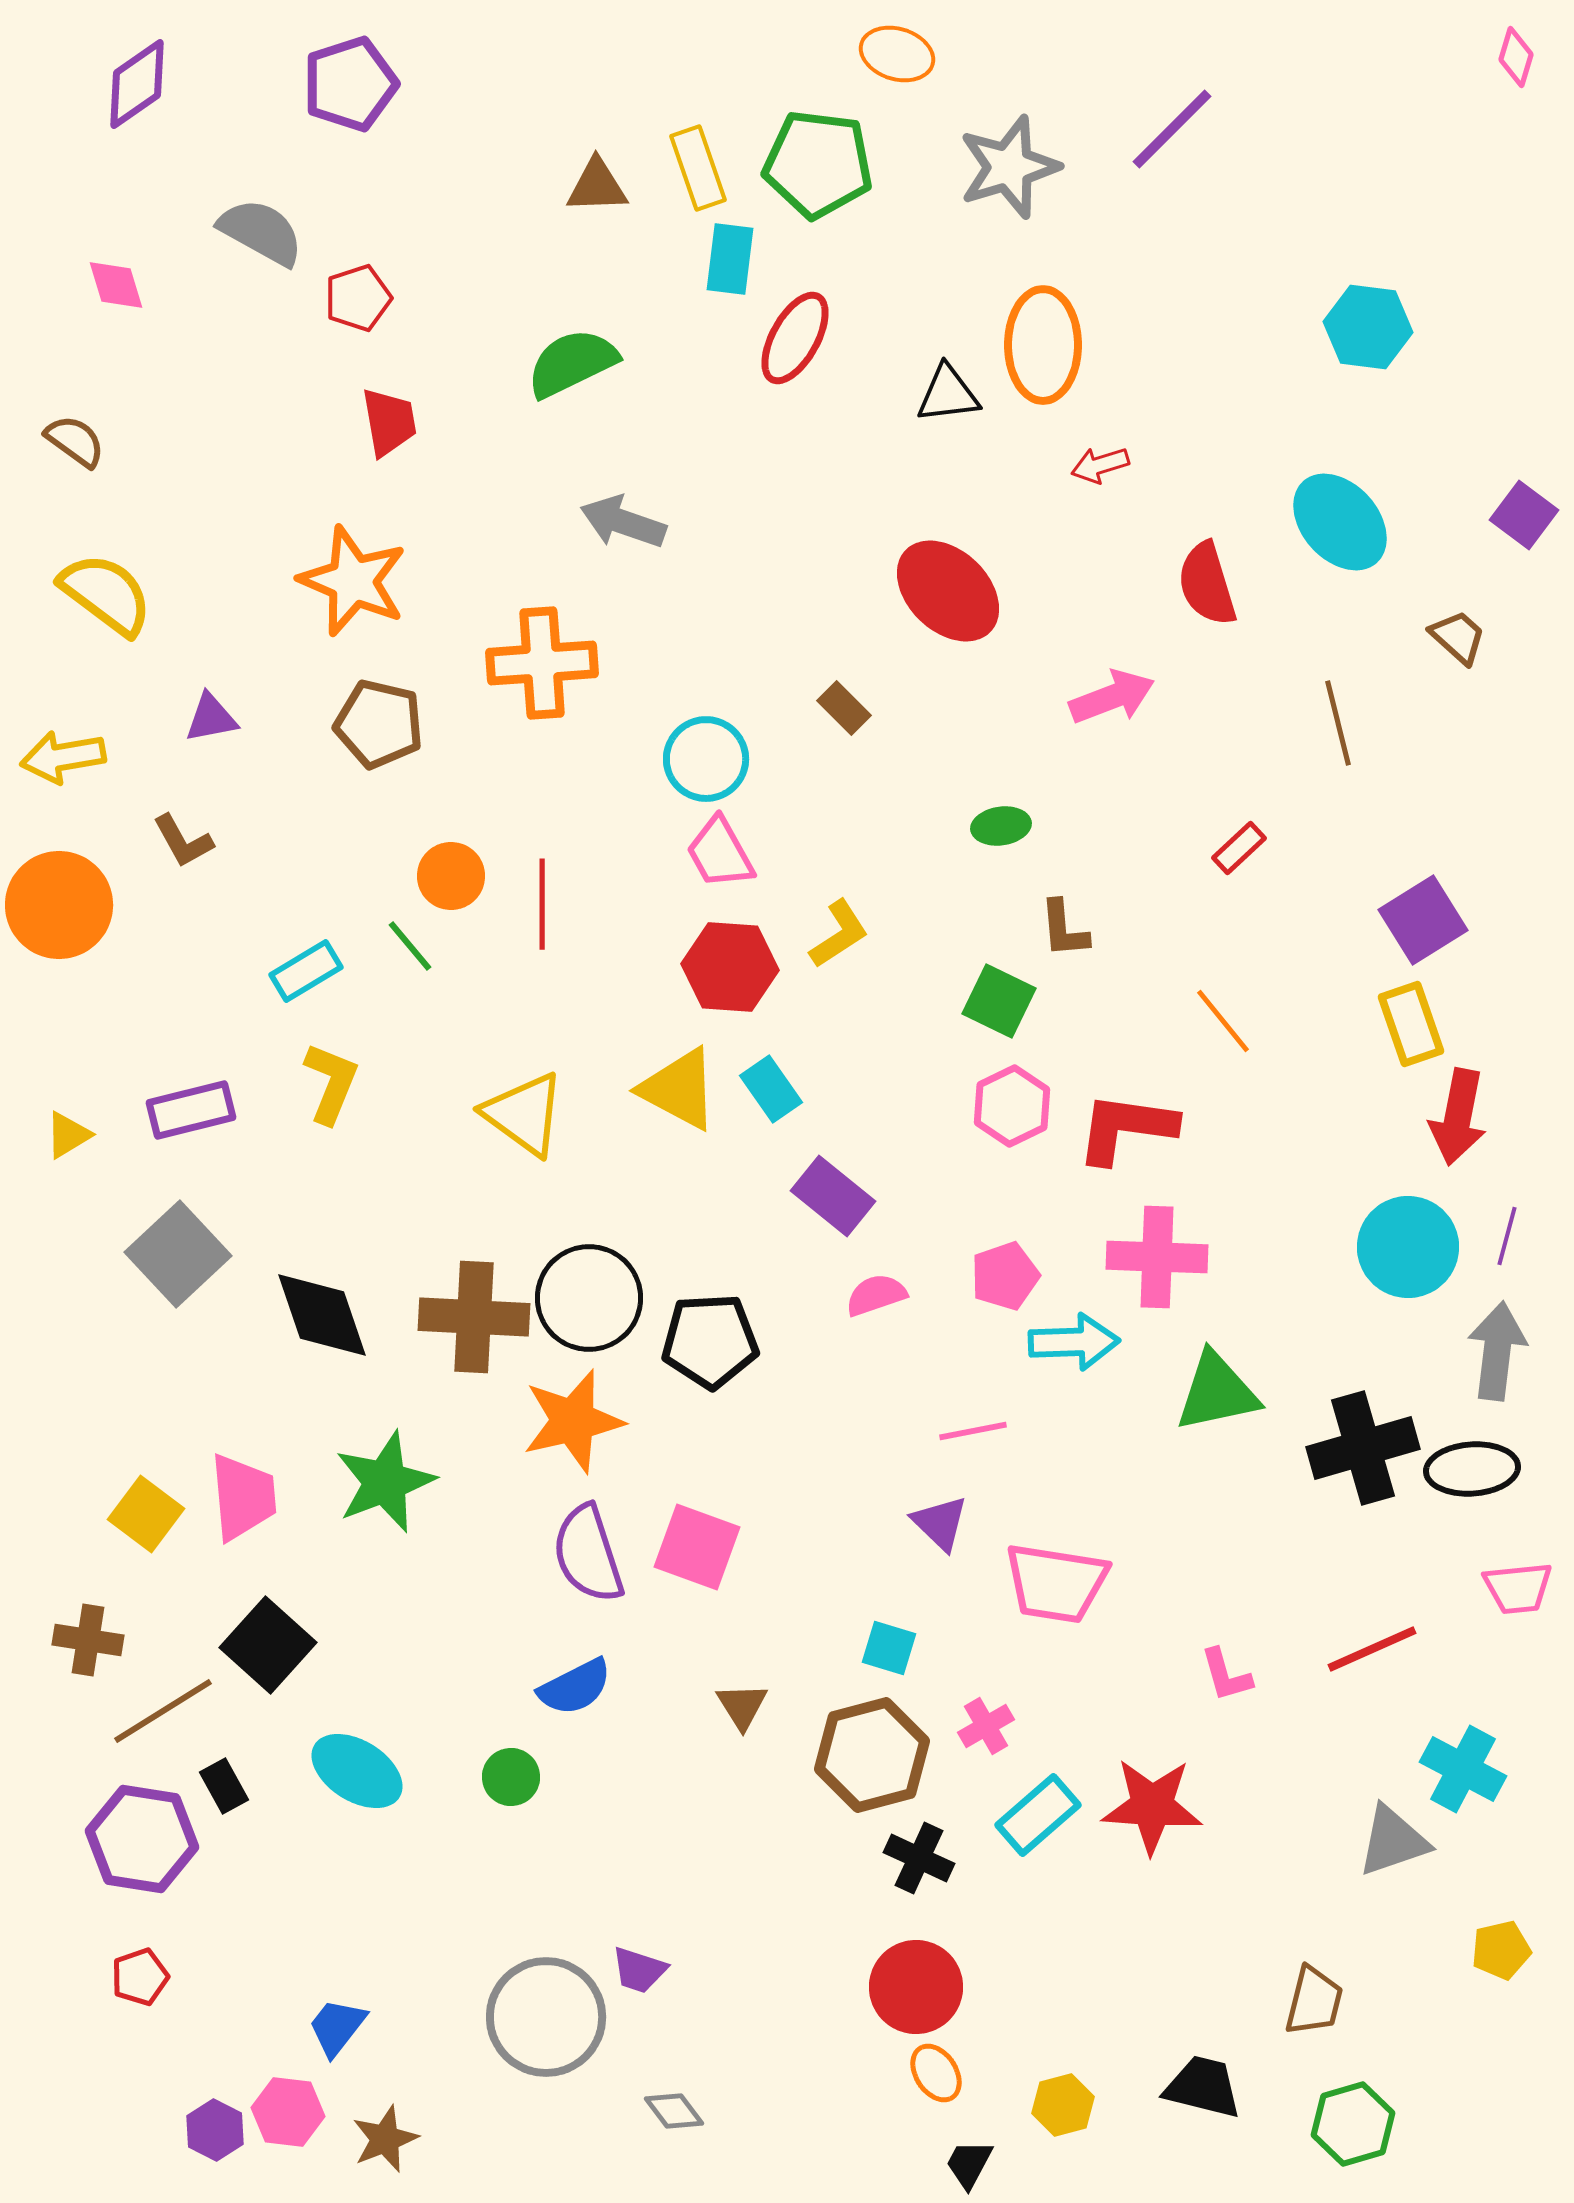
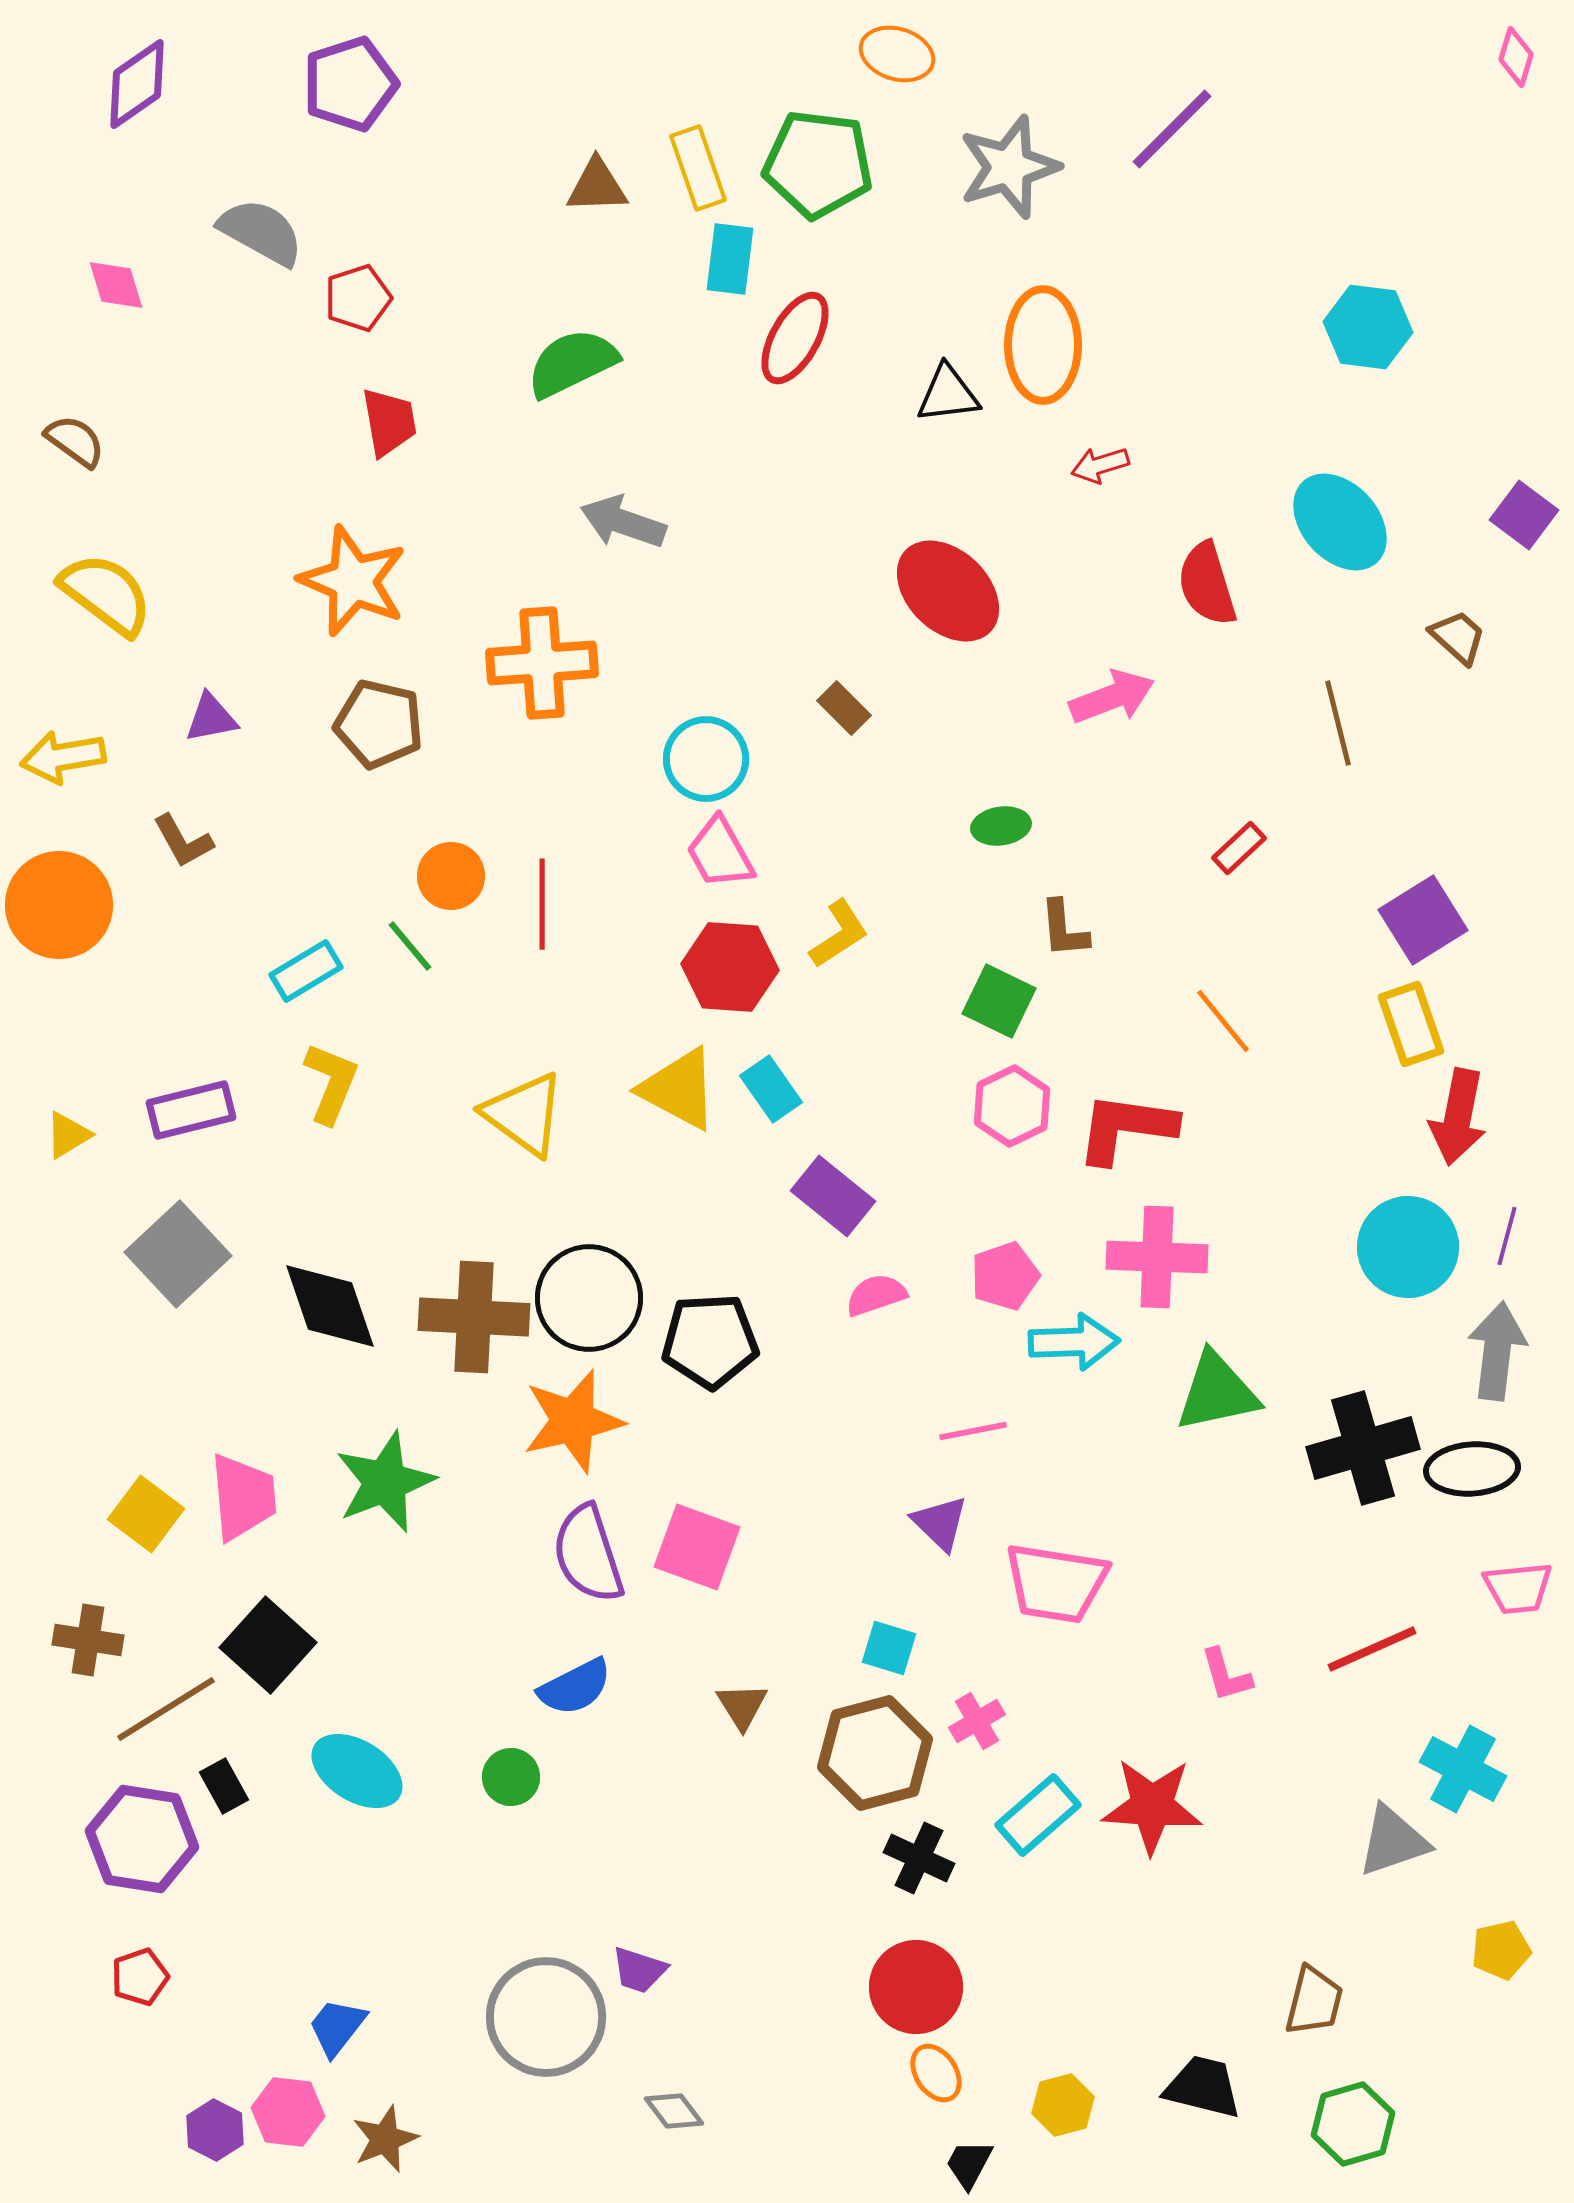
black diamond at (322, 1315): moved 8 px right, 9 px up
brown line at (163, 1711): moved 3 px right, 2 px up
pink cross at (986, 1726): moved 9 px left, 5 px up
brown hexagon at (872, 1755): moved 3 px right, 2 px up
